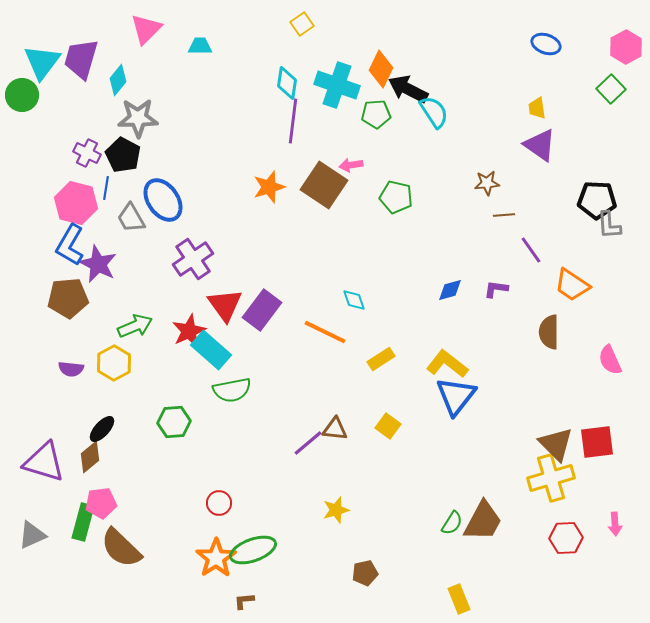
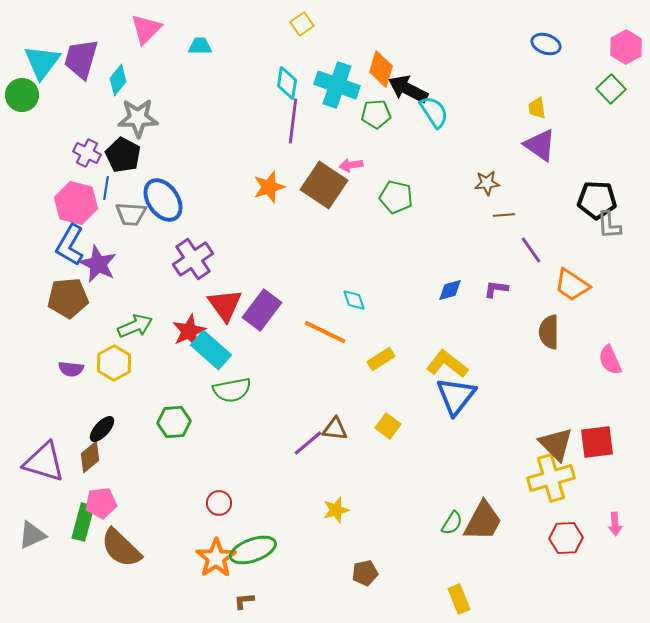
orange diamond at (381, 69): rotated 9 degrees counterclockwise
gray trapezoid at (131, 218): moved 4 px up; rotated 56 degrees counterclockwise
